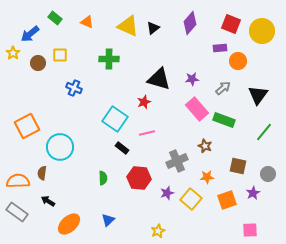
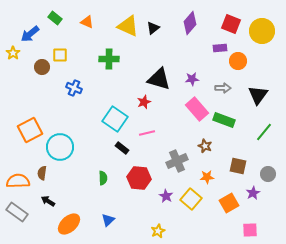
brown circle at (38, 63): moved 4 px right, 4 px down
gray arrow at (223, 88): rotated 42 degrees clockwise
orange square at (27, 126): moved 3 px right, 4 px down
purple star at (167, 193): moved 1 px left, 3 px down; rotated 24 degrees counterclockwise
orange square at (227, 200): moved 2 px right, 3 px down; rotated 12 degrees counterclockwise
